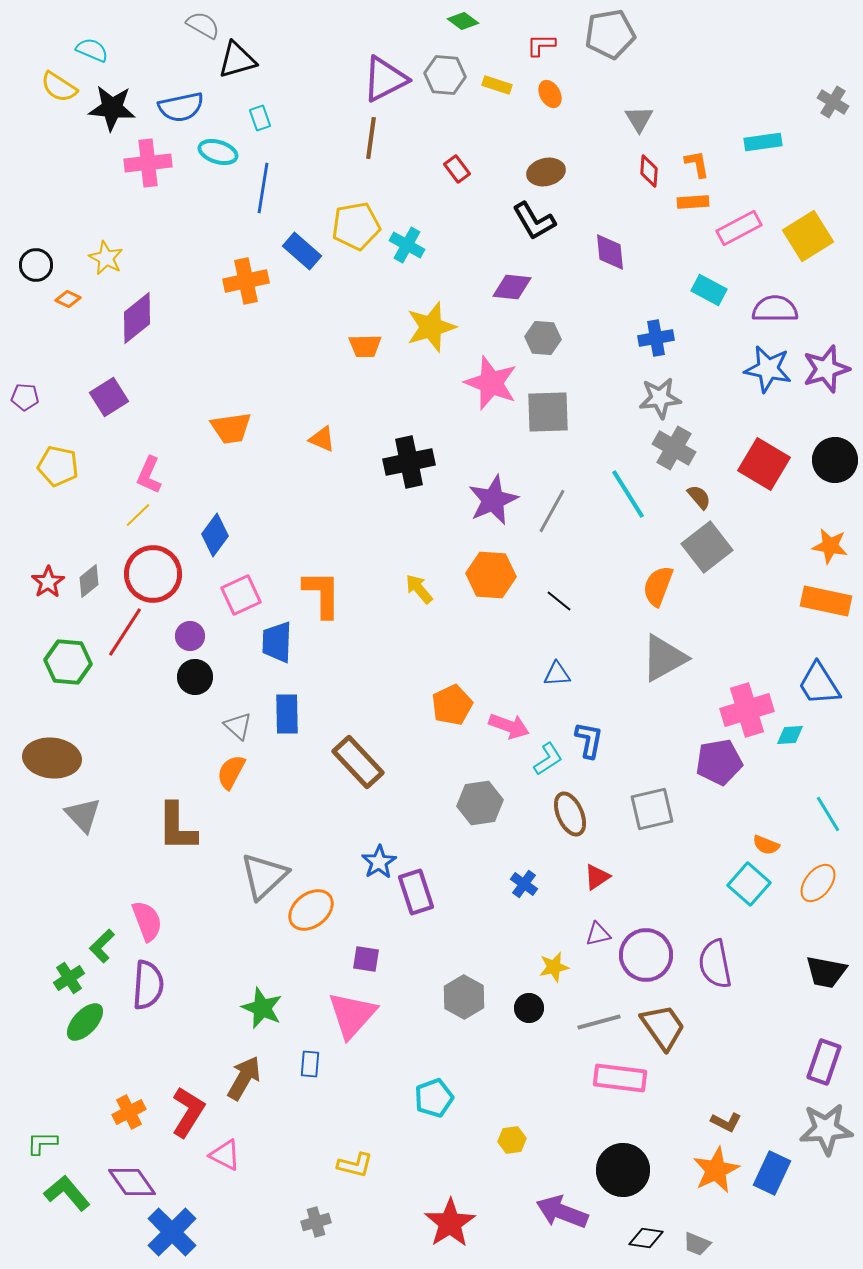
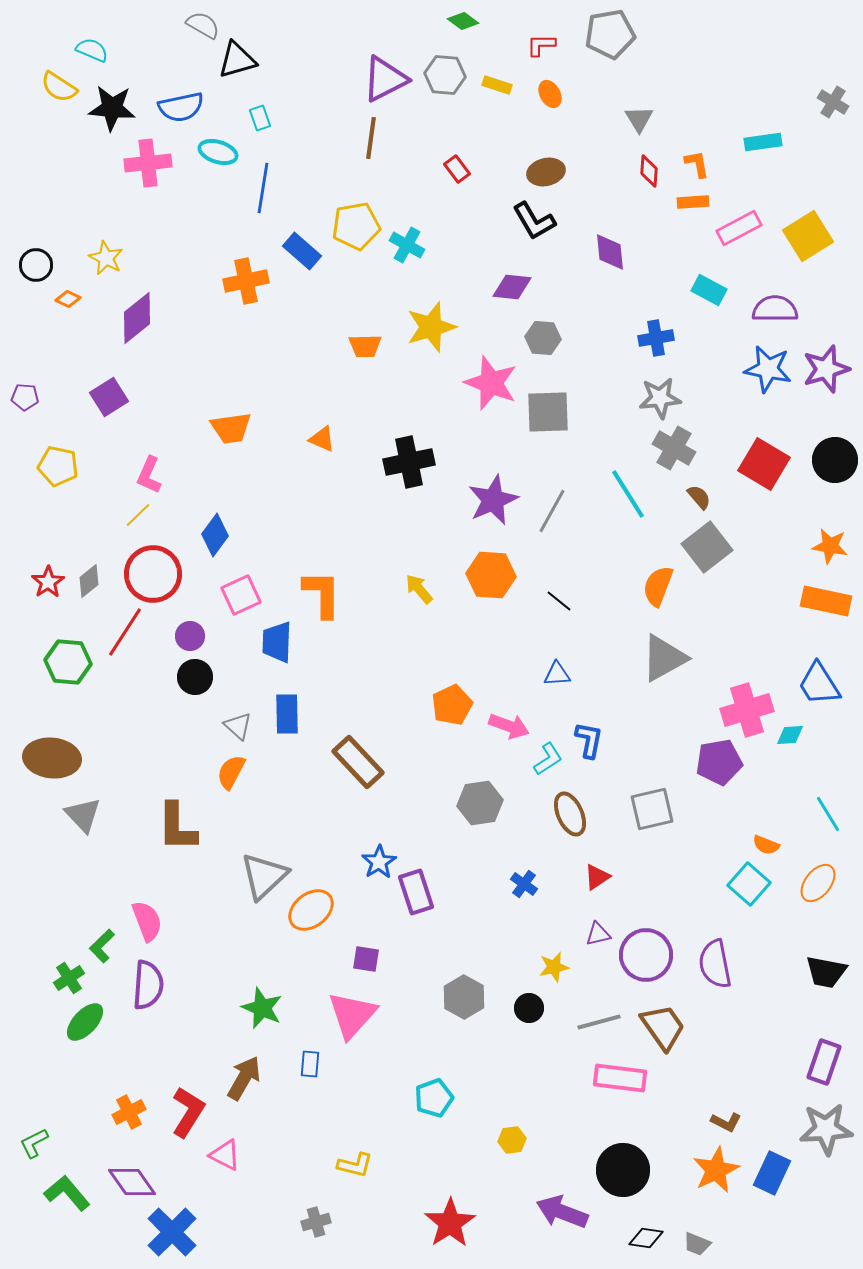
green L-shape at (42, 1143): moved 8 px left; rotated 28 degrees counterclockwise
